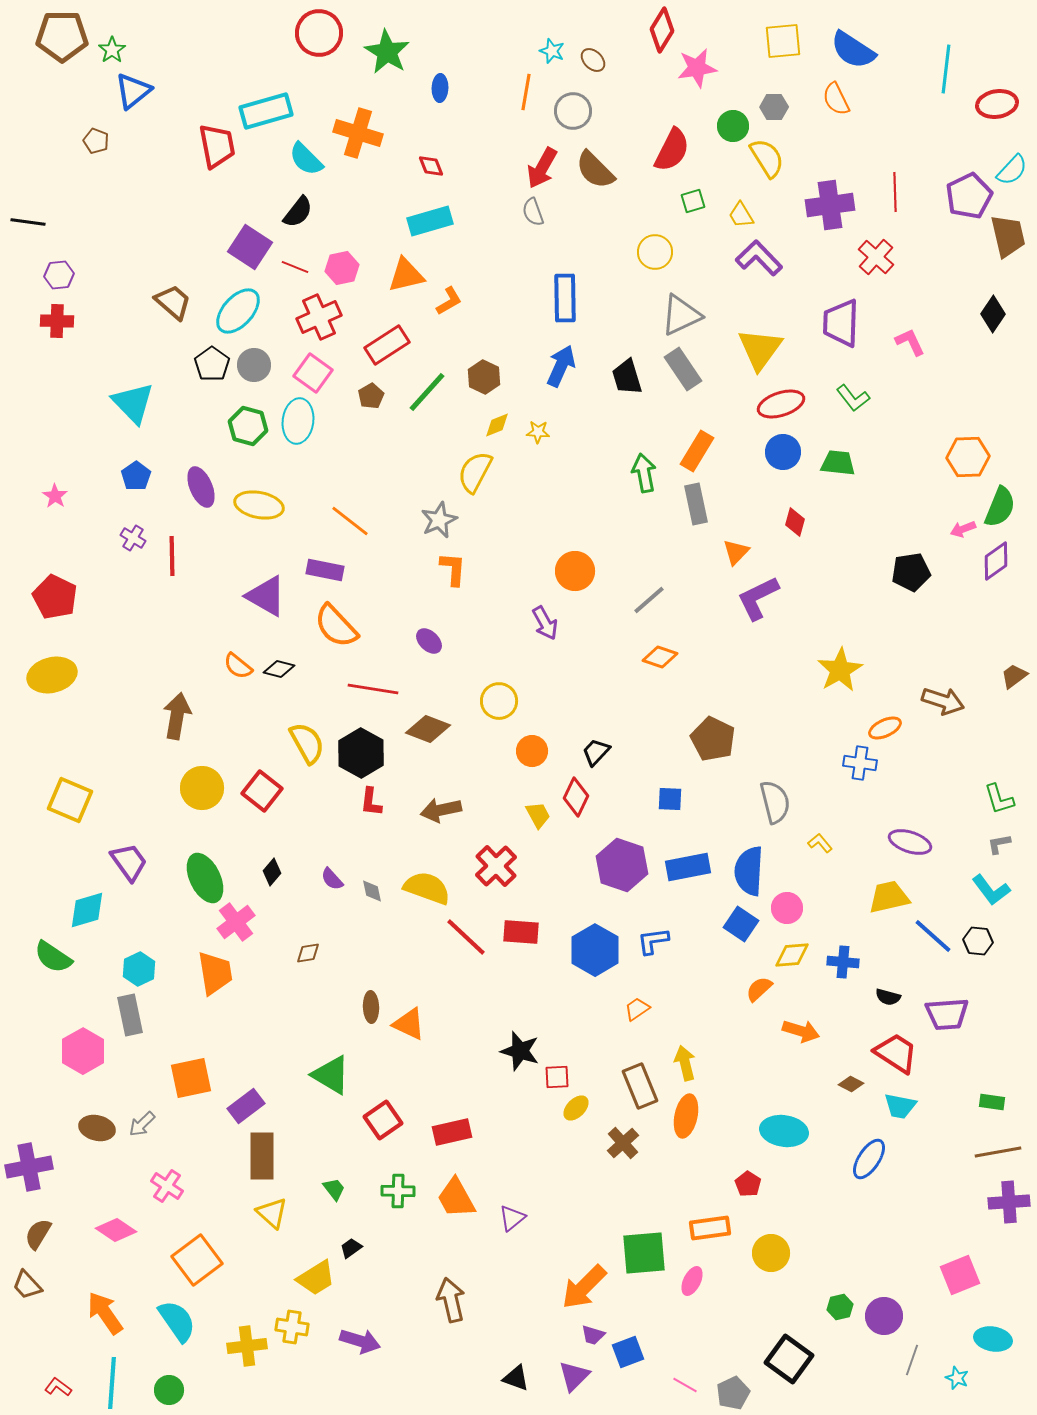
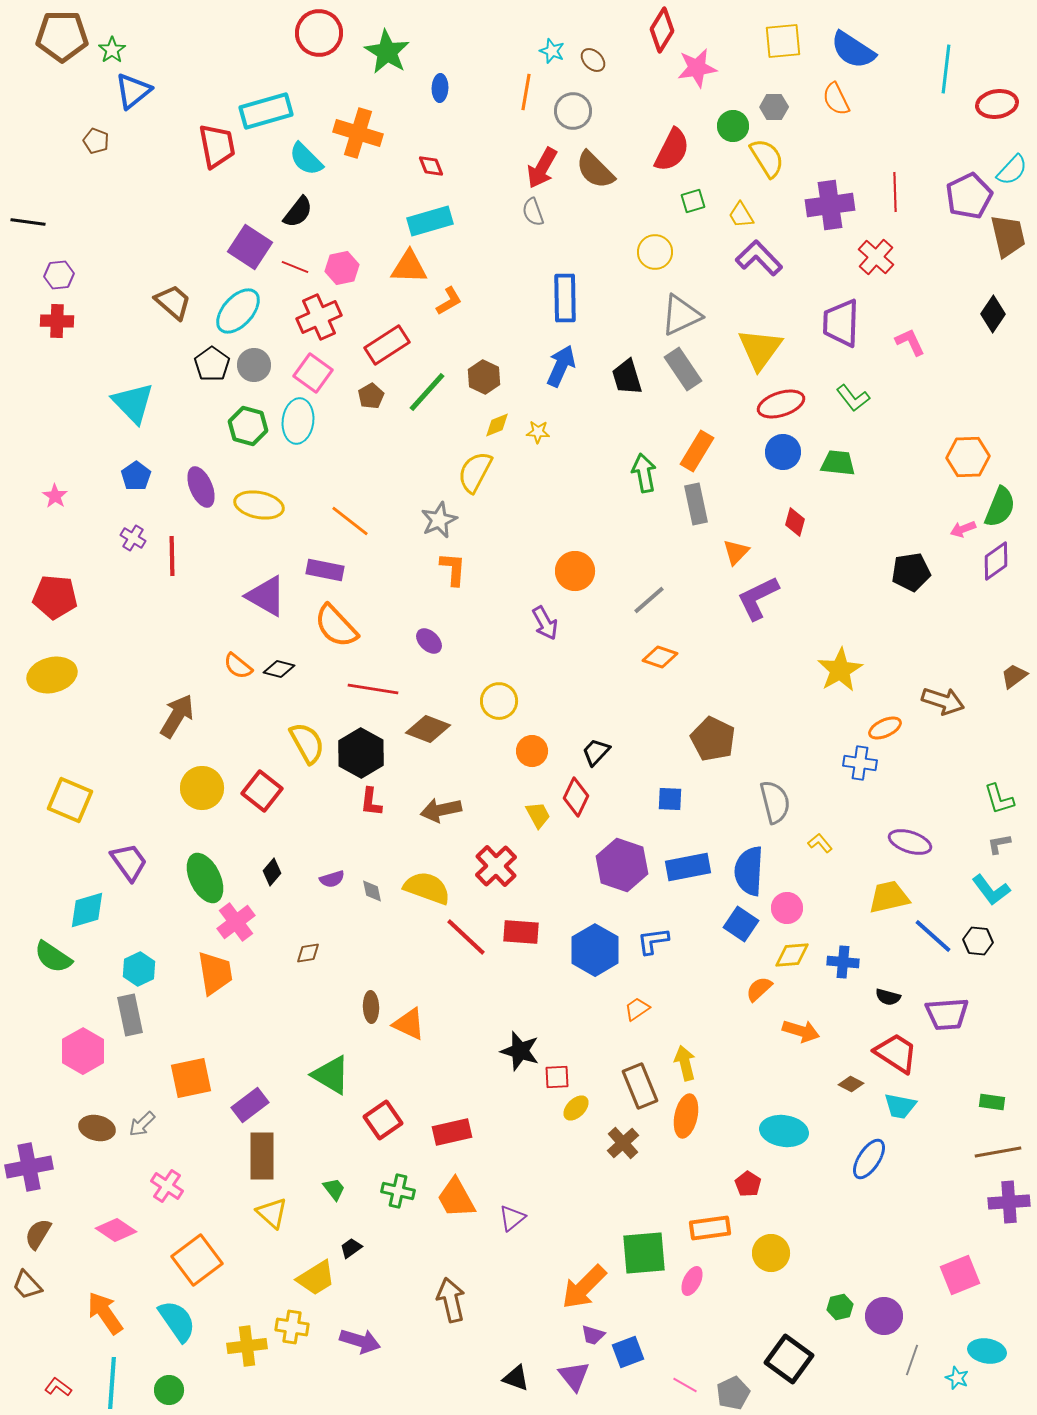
orange triangle at (406, 275): moved 3 px right, 8 px up; rotated 15 degrees clockwise
red pentagon at (55, 597): rotated 21 degrees counterclockwise
brown arrow at (177, 716): rotated 21 degrees clockwise
purple semicircle at (332, 879): rotated 65 degrees counterclockwise
purple rectangle at (246, 1106): moved 4 px right, 1 px up
green cross at (398, 1191): rotated 12 degrees clockwise
cyan ellipse at (993, 1339): moved 6 px left, 12 px down
purple triangle at (574, 1376): rotated 24 degrees counterclockwise
